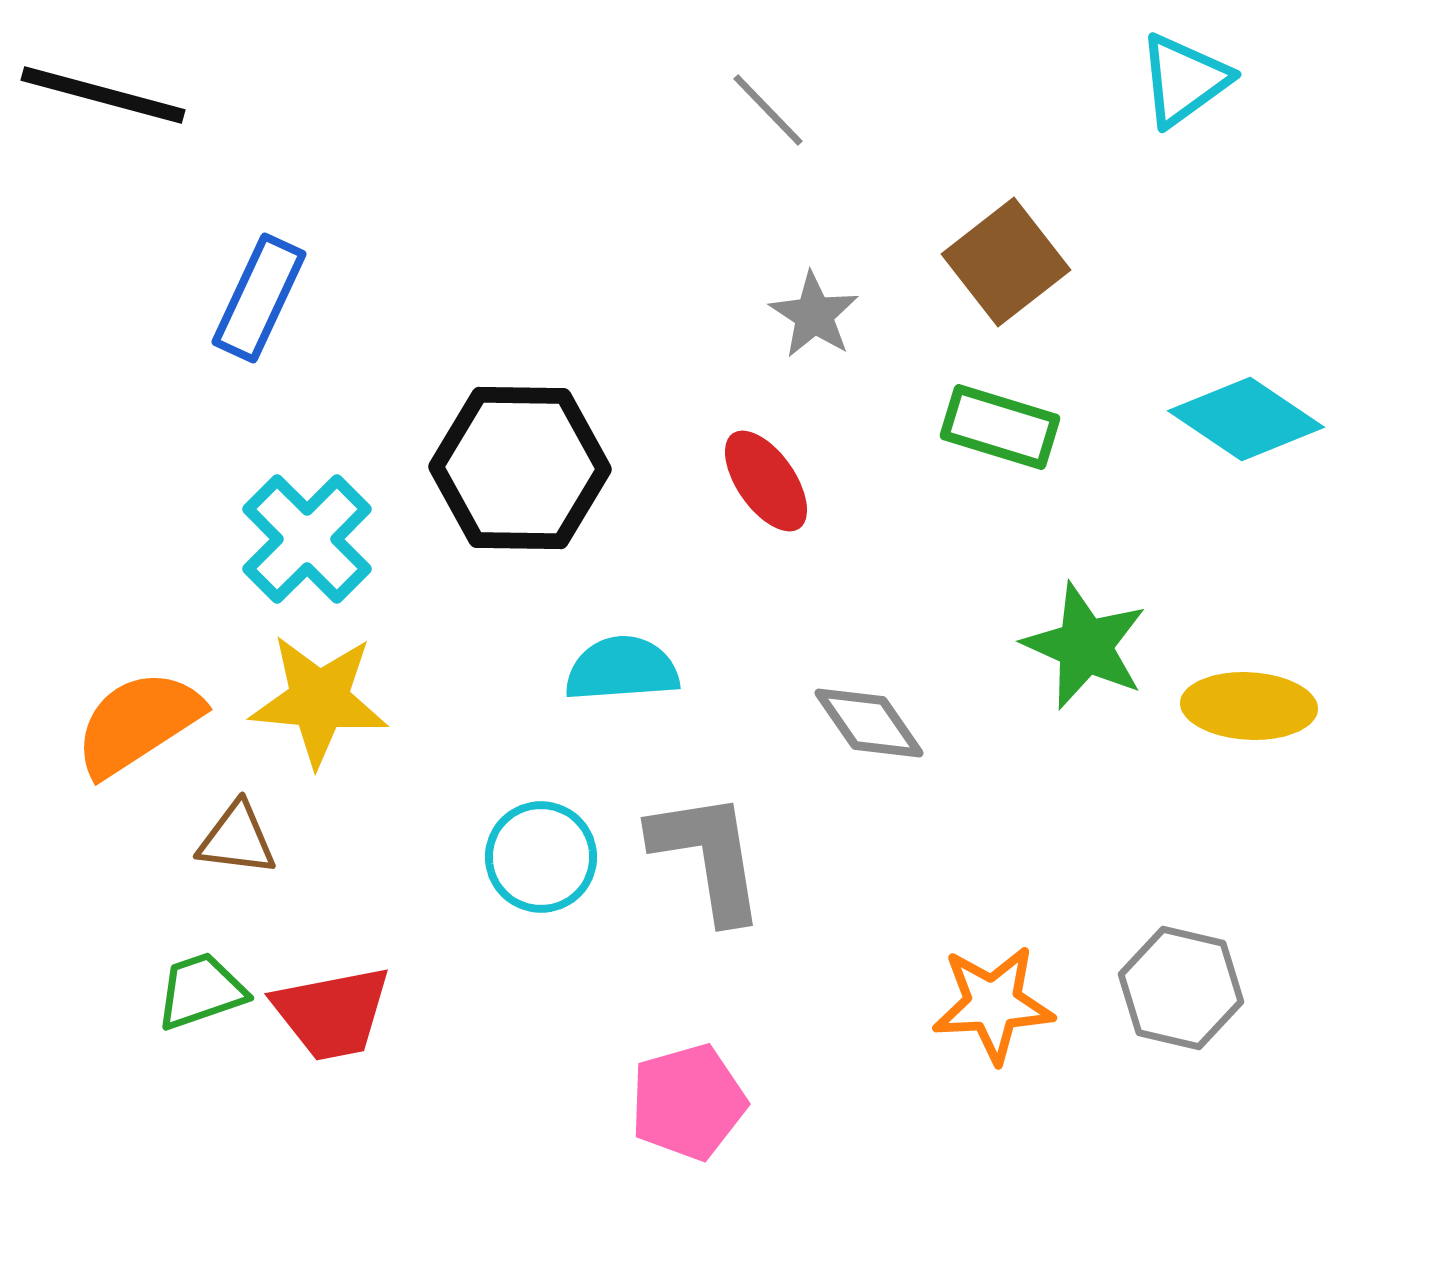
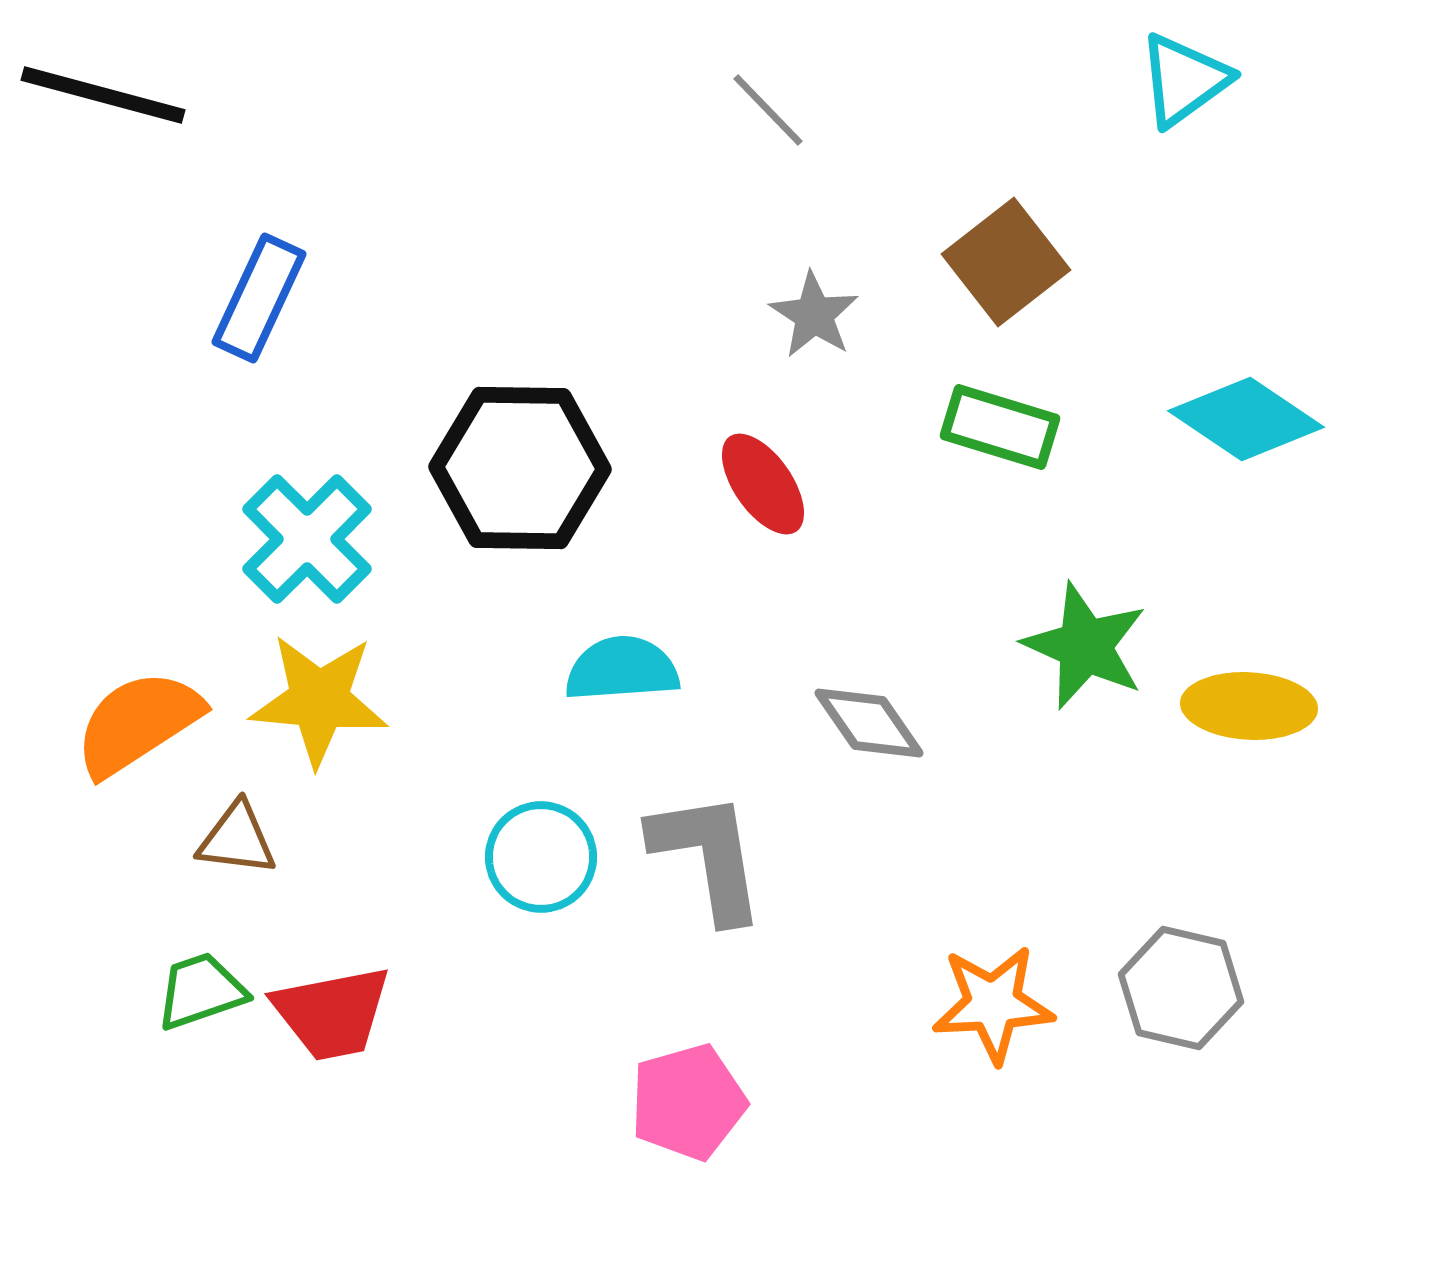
red ellipse: moved 3 px left, 3 px down
